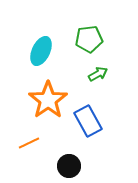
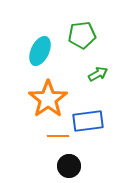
green pentagon: moved 7 px left, 4 px up
cyan ellipse: moved 1 px left
orange star: moved 1 px up
blue rectangle: rotated 68 degrees counterclockwise
orange line: moved 29 px right, 7 px up; rotated 25 degrees clockwise
